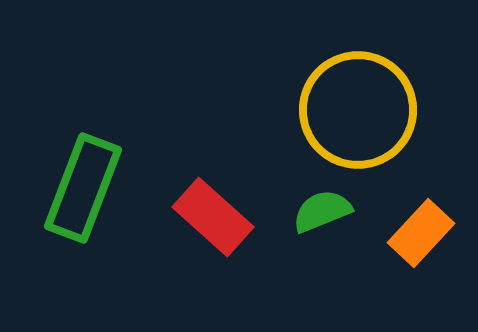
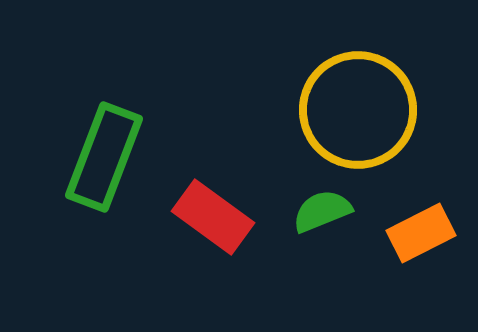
green rectangle: moved 21 px right, 31 px up
red rectangle: rotated 6 degrees counterclockwise
orange rectangle: rotated 20 degrees clockwise
